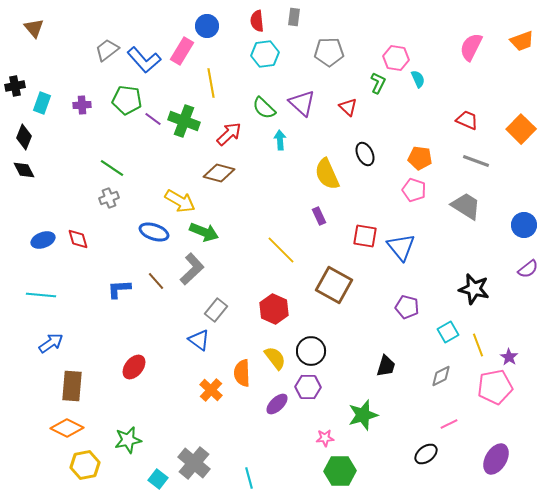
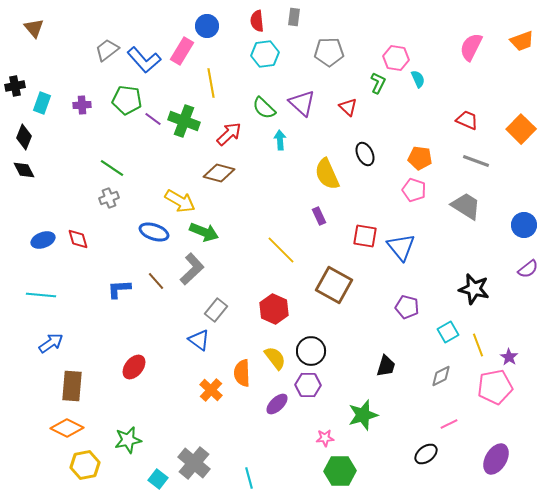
purple hexagon at (308, 387): moved 2 px up
